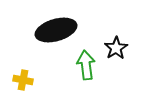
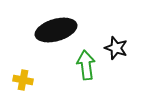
black star: rotated 20 degrees counterclockwise
